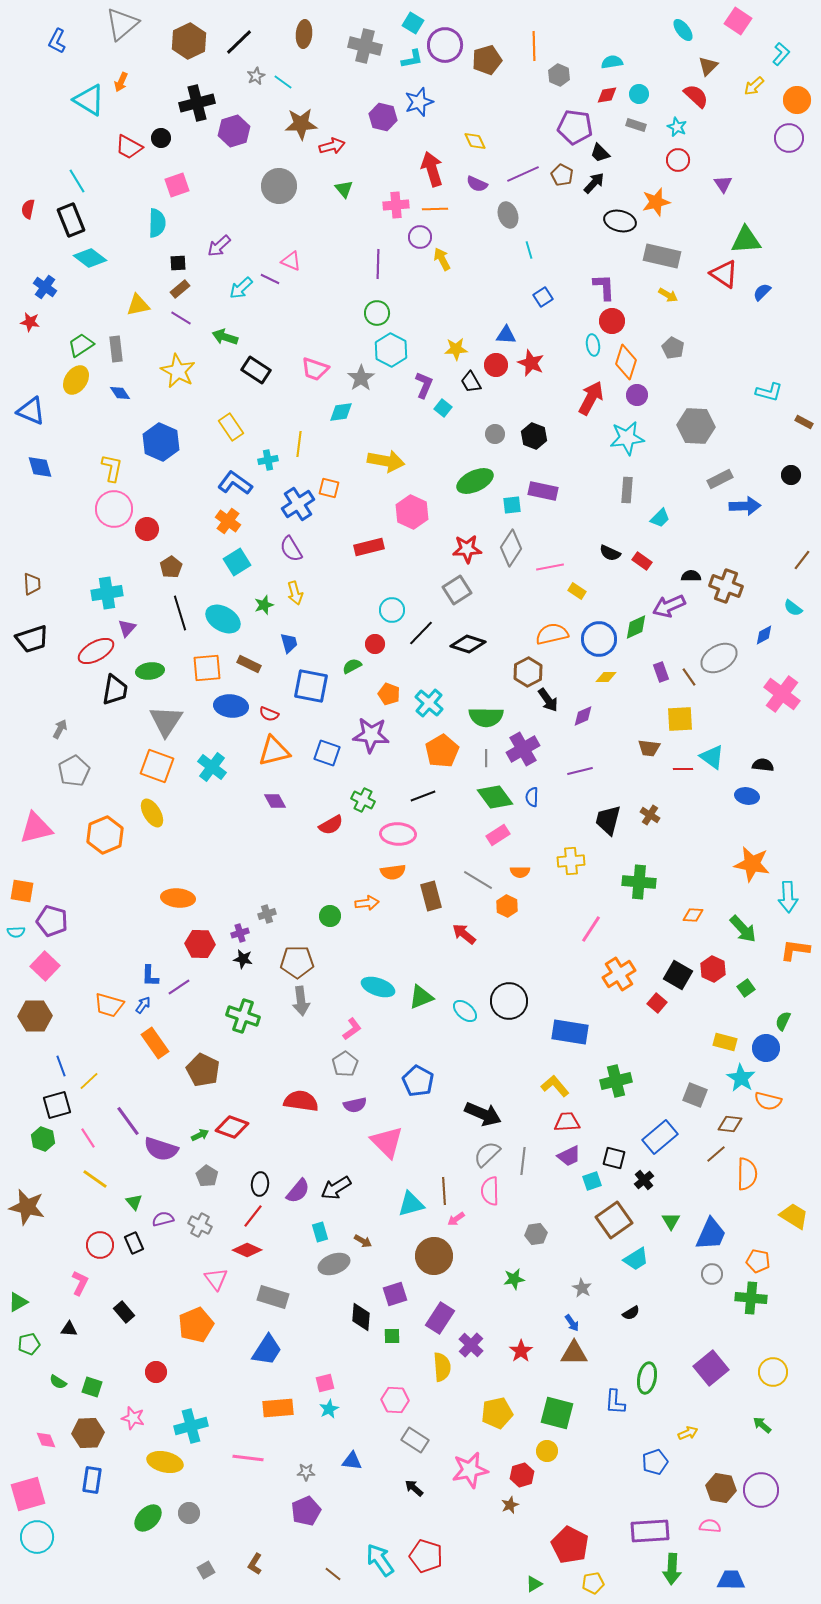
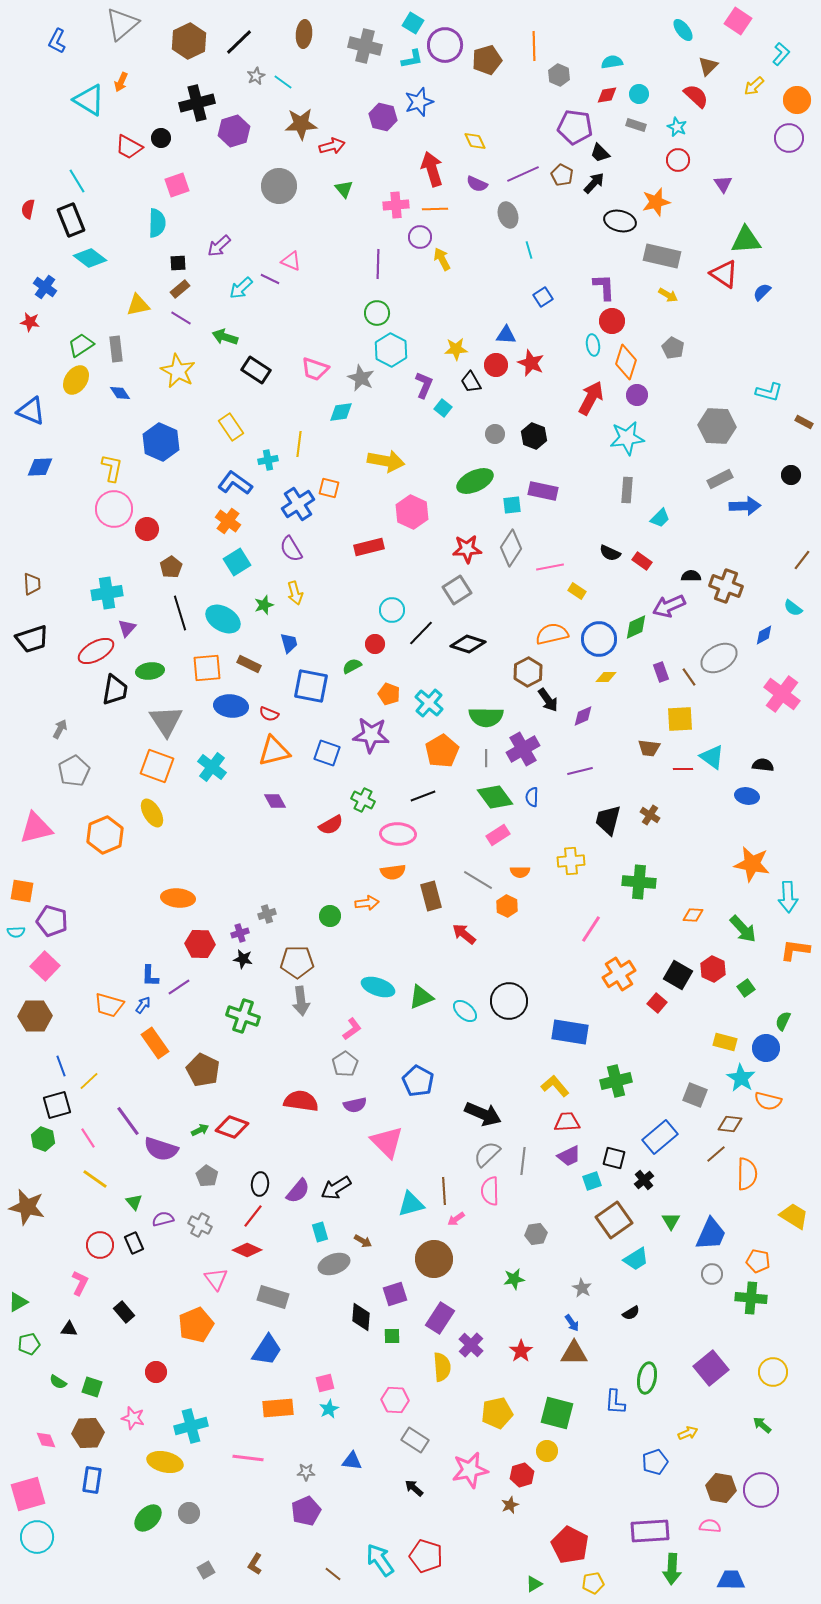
gray star at (361, 378): rotated 12 degrees counterclockwise
gray hexagon at (696, 426): moved 21 px right
blue diamond at (40, 467): rotated 76 degrees counterclockwise
gray triangle at (166, 721): rotated 6 degrees counterclockwise
green arrow at (200, 1135): moved 5 px up
brown circle at (434, 1256): moved 3 px down
